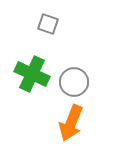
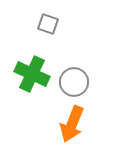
orange arrow: moved 1 px right, 1 px down
